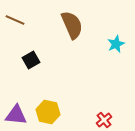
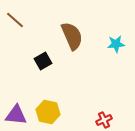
brown line: rotated 18 degrees clockwise
brown semicircle: moved 11 px down
cyan star: rotated 18 degrees clockwise
black square: moved 12 px right, 1 px down
red cross: rotated 14 degrees clockwise
